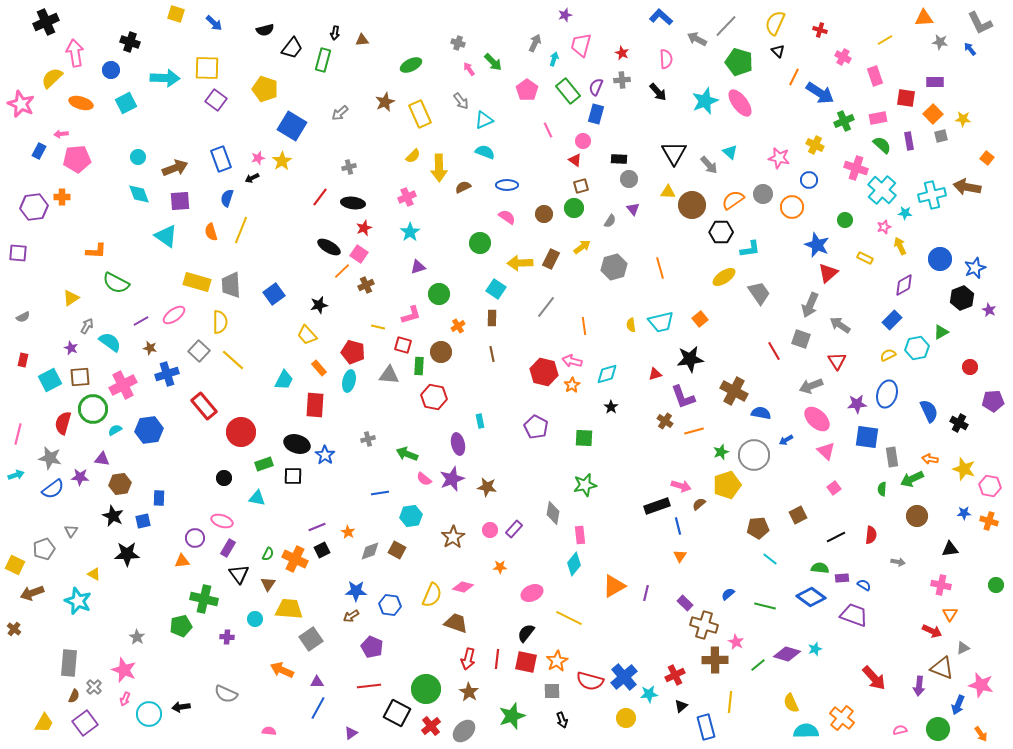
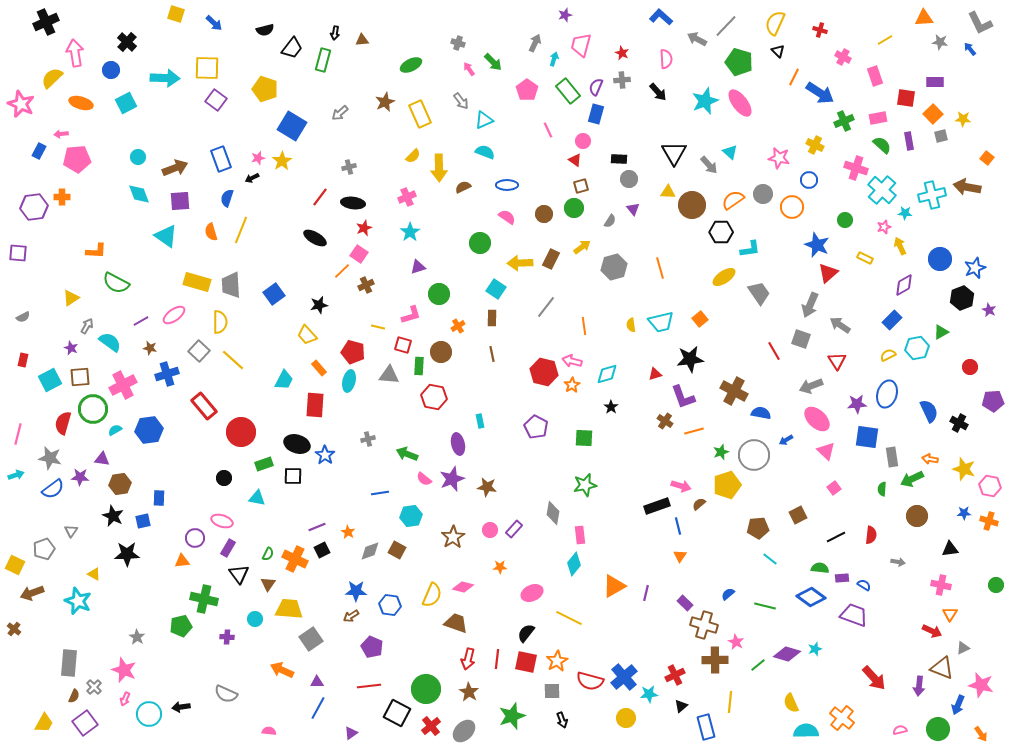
black cross at (130, 42): moved 3 px left; rotated 24 degrees clockwise
black ellipse at (329, 247): moved 14 px left, 9 px up
